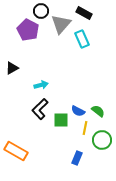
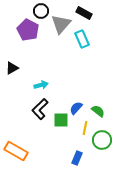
blue semicircle: moved 2 px left, 3 px up; rotated 104 degrees clockwise
